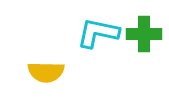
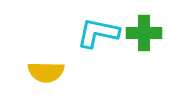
green cross: moved 1 px up
